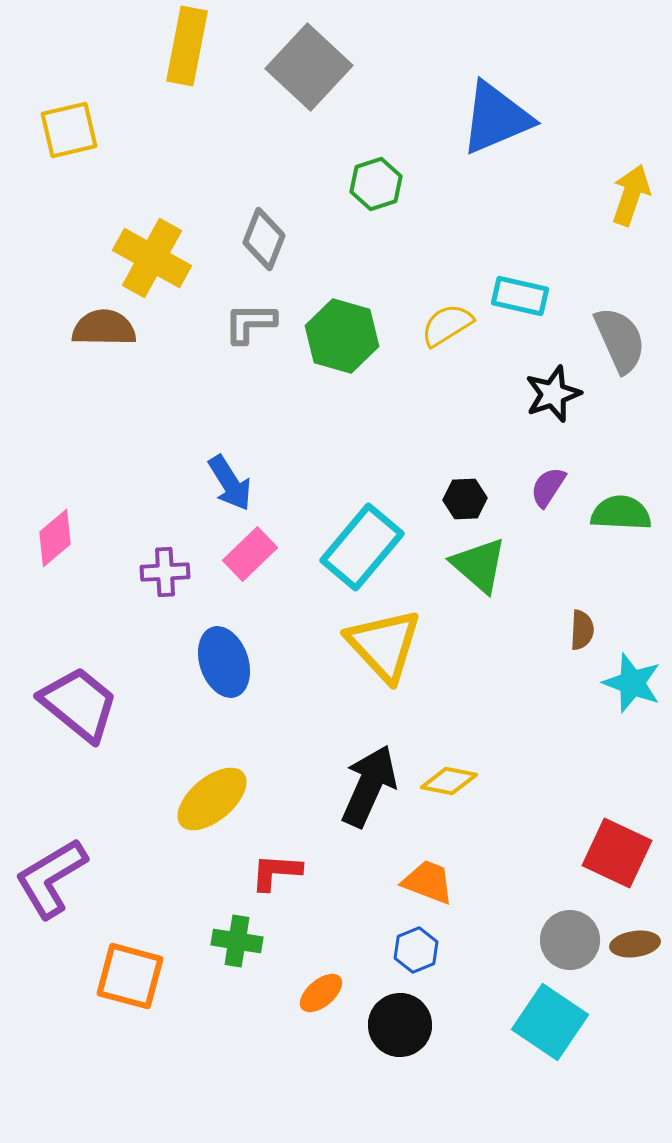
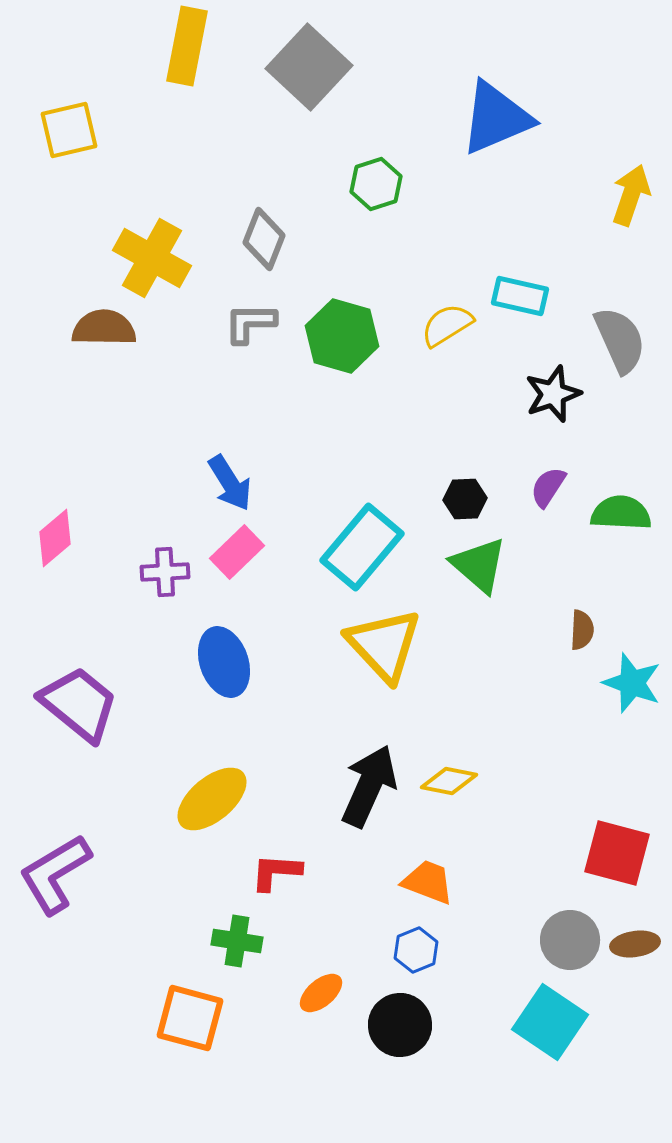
pink rectangle at (250, 554): moved 13 px left, 2 px up
red square at (617, 853): rotated 10 degrees counterclockwise
purple L-shape at (51, 878): moved 4 px right, 4 px up
orange square at (130, 976): moved 60 px right, 42 px down
